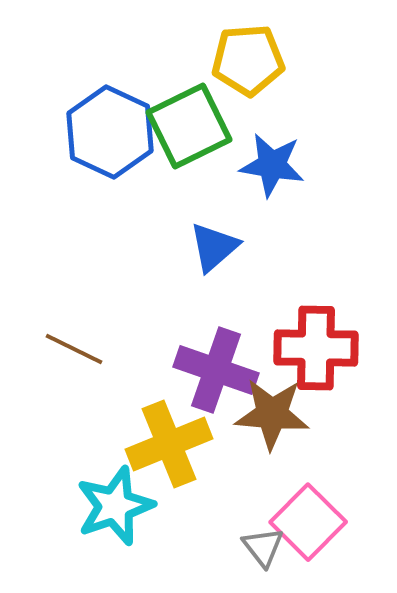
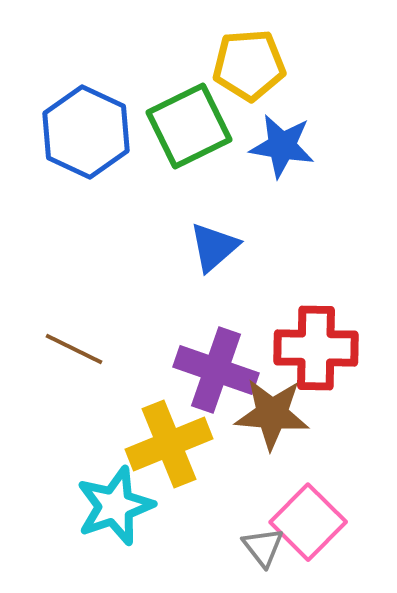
yellow pentagon: moved 1 px right, 5 px down
blue hexagon: moved 24 px left
blue star: moved 10 px right, 19 px up
